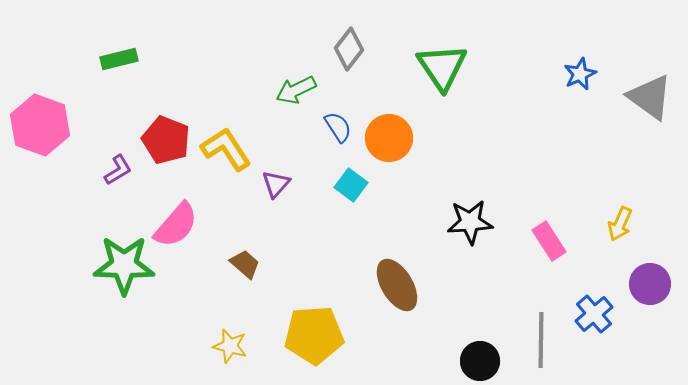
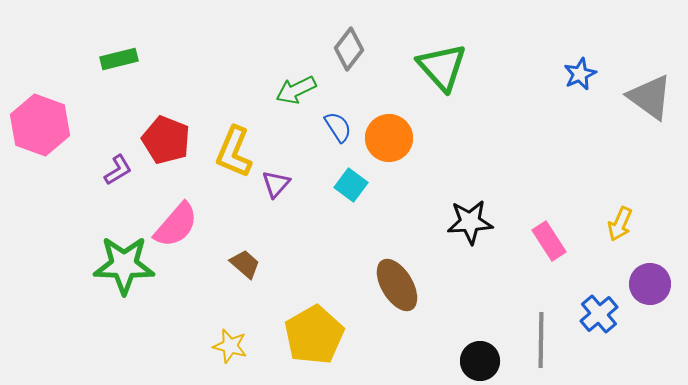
green triangle: rotated 8 degrees counterclockwise
yellow L-shape: moved 8 px right, 3 px down; rotated 124 degrees counterclockwise
blue cross: moved 5 px right
yellow pentagon: rotated 26 degrees counterclockwise
